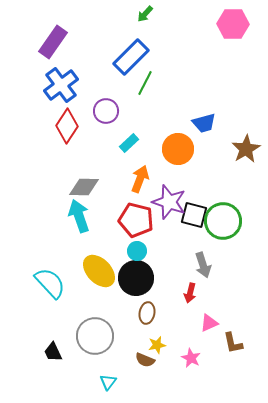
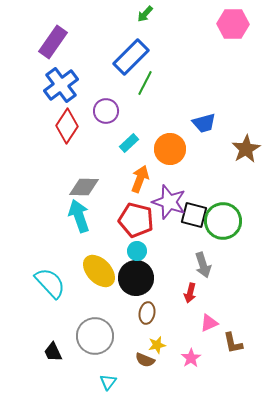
orange circle: moved 8 px left
pink star: rotated 12 degrees clockwise
